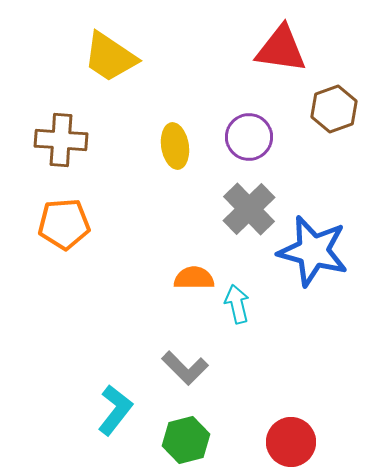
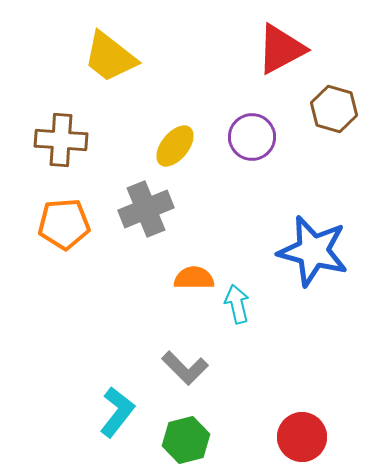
red triangle: rotated 36 degrees counterclockwise
yellow trapezoid: rotated 4 degrees clockwise
brown hexagon: rotated 24 degrees counterclockwise
purple circle: moved 3 px right
yellow ellipse: rotated 48 degrees clockwise
gray cross: moved 103 px left; rotated 22 degrees clockwise
cyan L-shape: moved 2 px right, 2 px down
red circle: moved 11 px right, 5 px up
